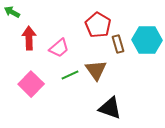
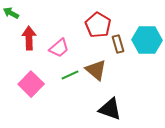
green arrow: moved 1 px left, 1 px down
brown triangle: rotated 15 degrees counterclockwise
black triangle: moved 1 px down
